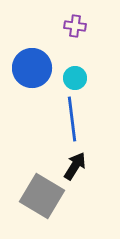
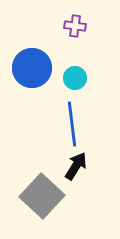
blue line: moved 5 px down
black arrow: moved 1 px right
gray square: rotated 12 degrees clockwise
